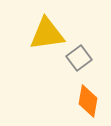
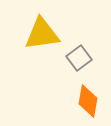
yellow triangle: moved 5 px left
